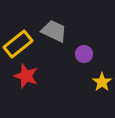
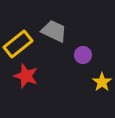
purple circle: moved 1 px left, 1 px down
